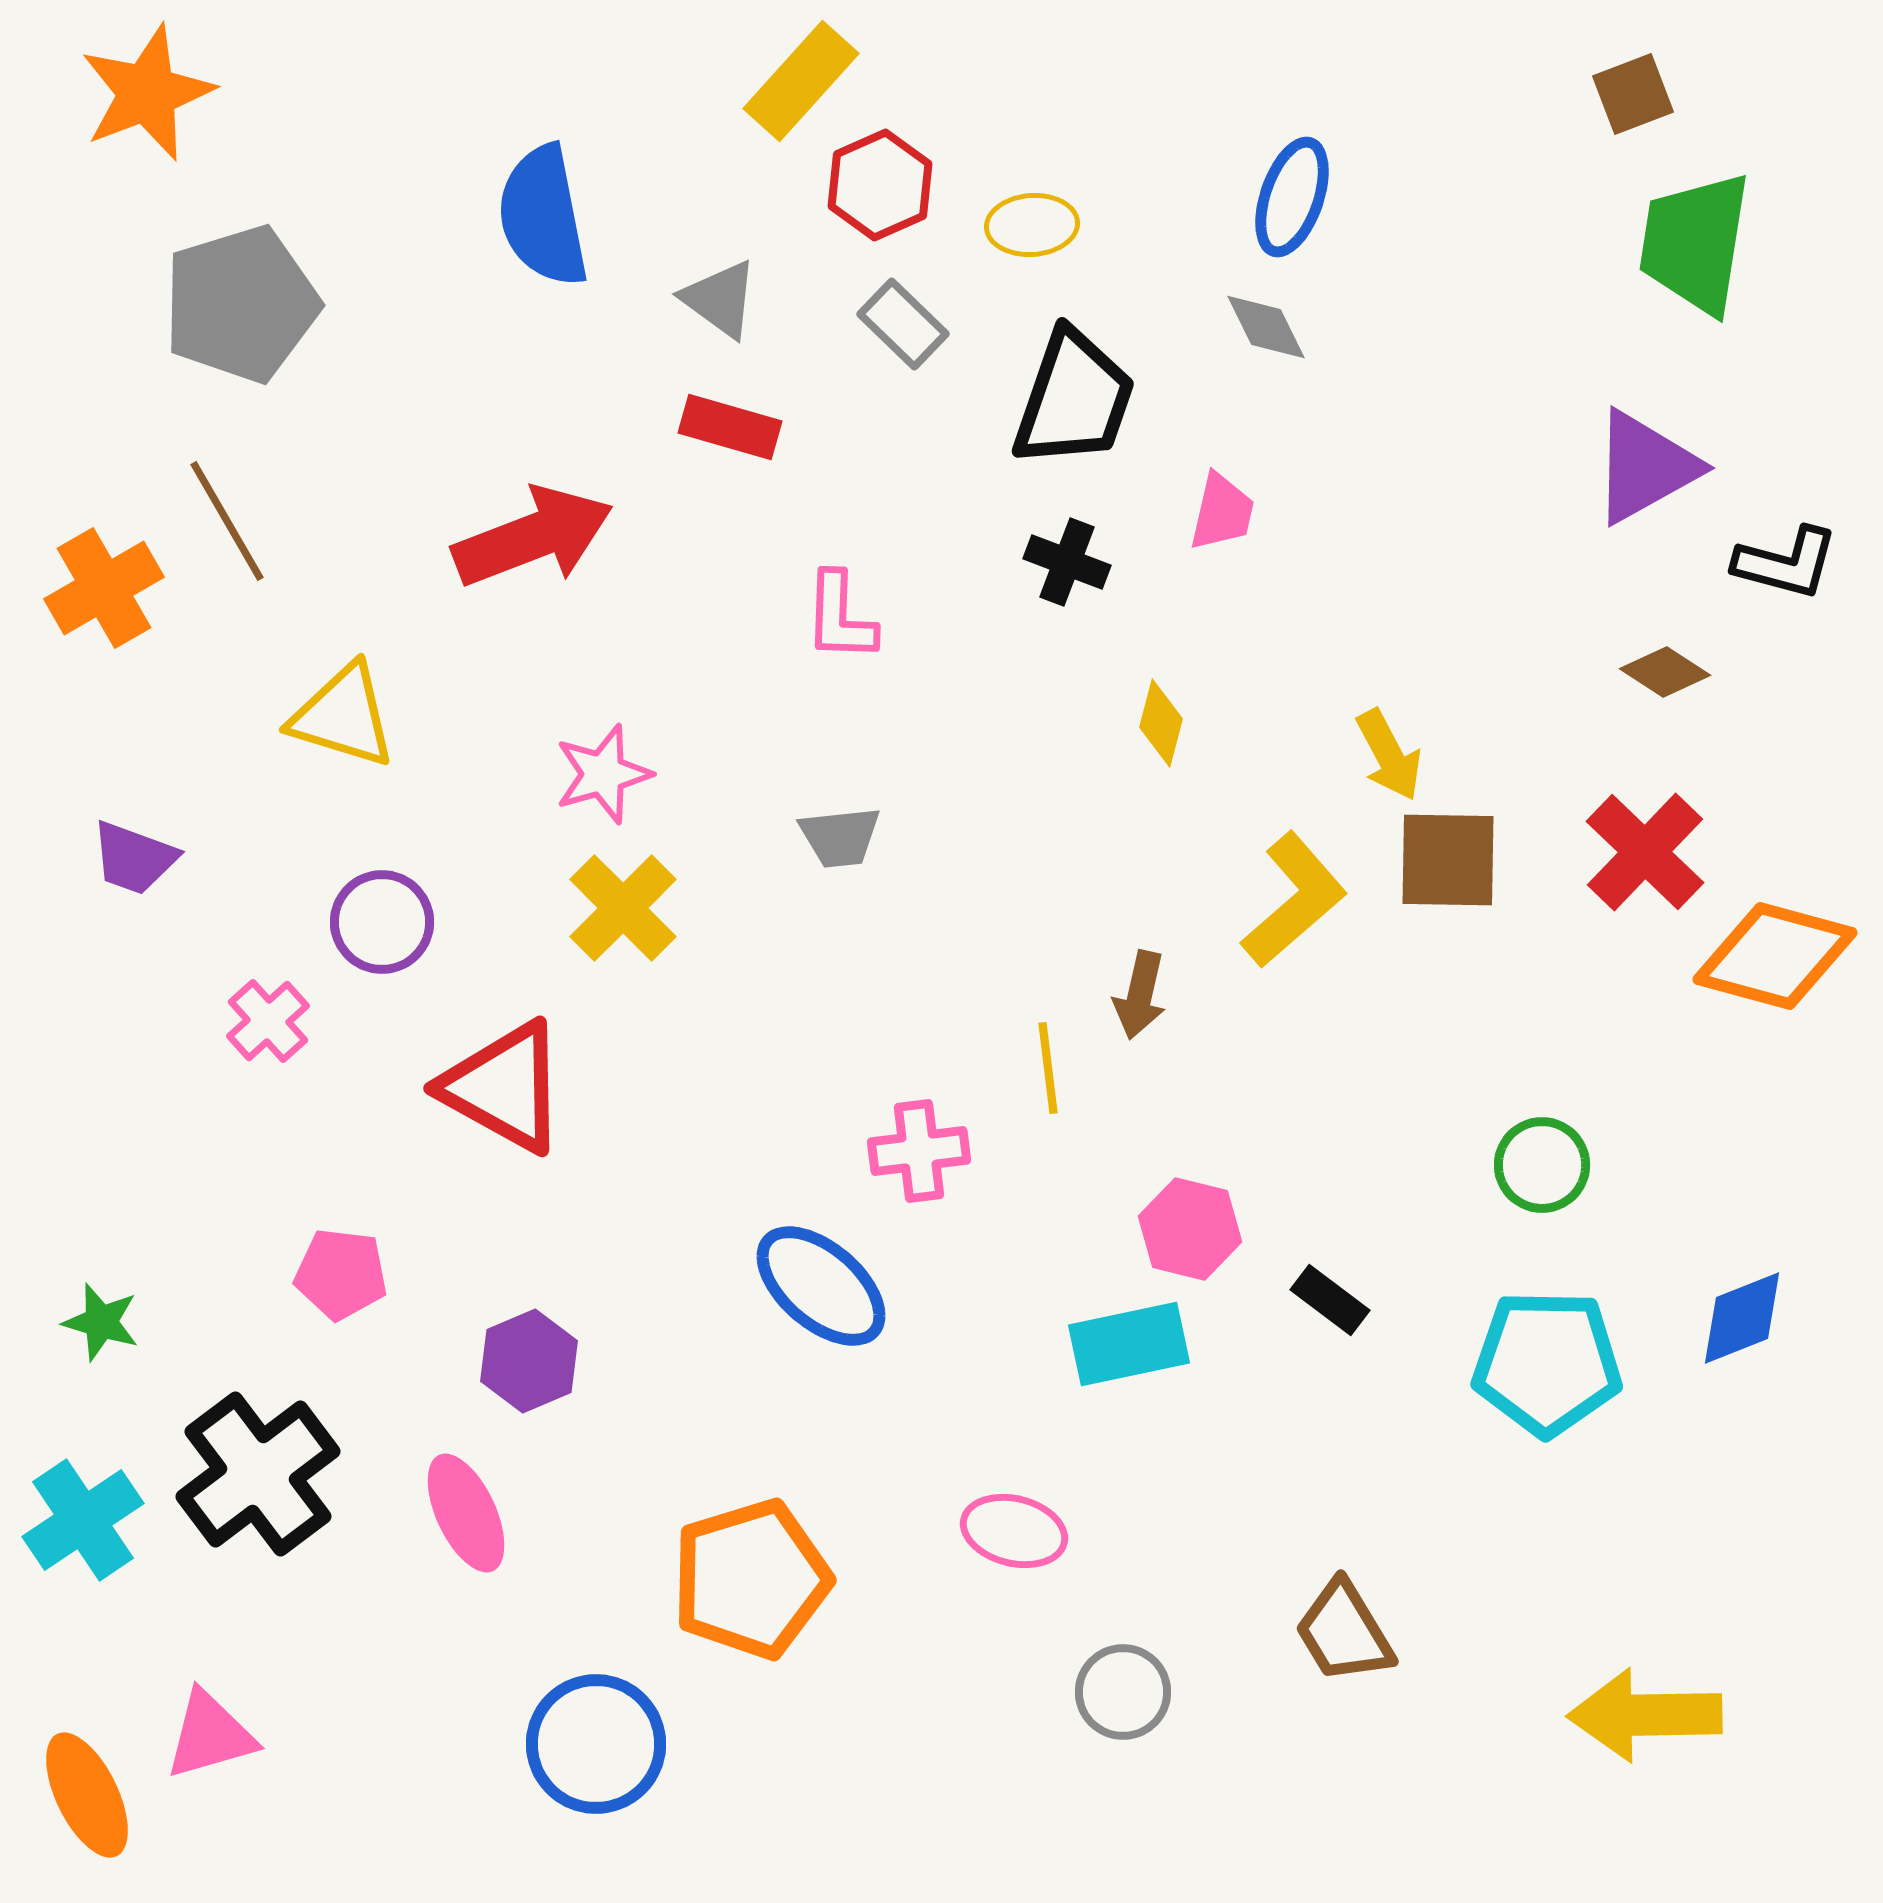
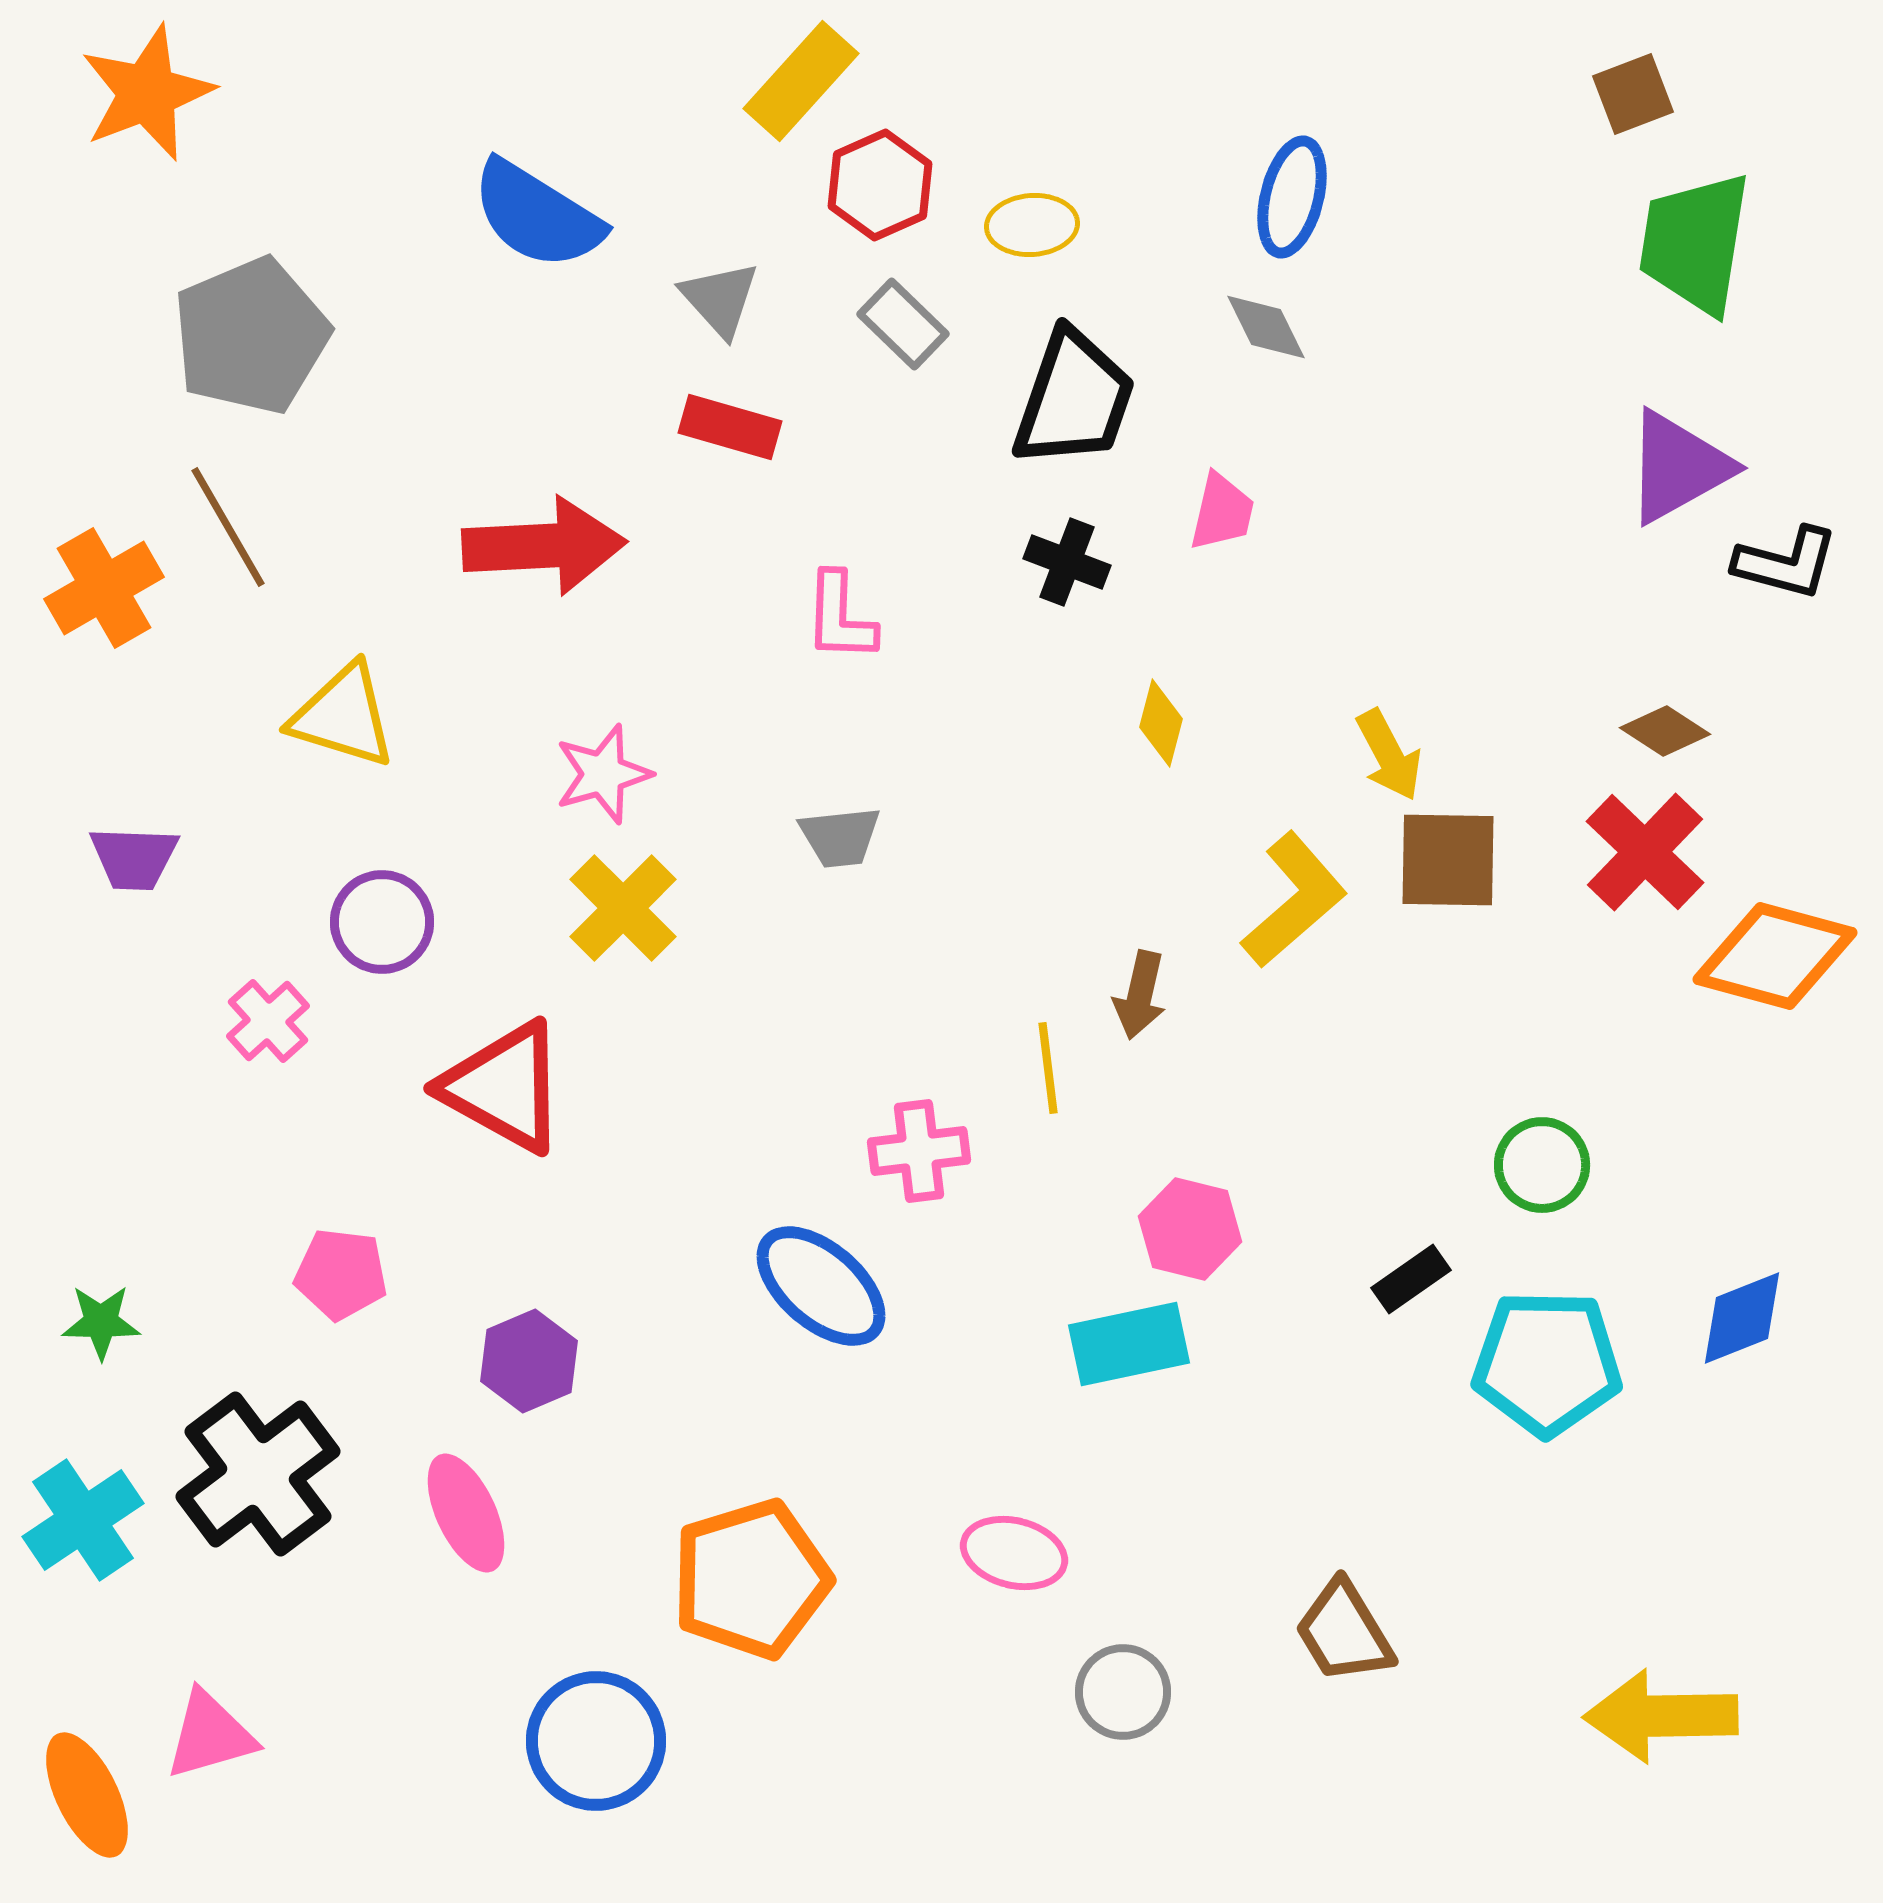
blue ellipse at (1292, 197): rotated 5 degrees counterclockwise
blue semicircle at (543, 216): moved 6 px left, 1 px up; rotated 47 degrees counterclockwise
gray triangle at (720, 299): rotated 12 degrees clockwise
gray pentagon at (241, 304): moved 10 px right, 32 px down; rotated 6 degrees counterclockwise
purple triangle at (1645, 467): moved 33 px right
brown line at (227, 521): moved 1 px right, 6 px down
red arrow at (533, 537): moved 11 px right, 9 px down; rotated 18 degrees clockwise
brown diamond at (1665, 672): moved 59 px down
purple trapezoid at (134, 858): rotated 18 degrees counterclockwise
black rectangle at (1330, 1300): moved 81 px right, 21 px up; rotated 72 degrees counterclockwise
green star at (101, 1322): rotated 16 degrees counterclockwise
pink ellipse at (1014, 1531): moved 22 px down
yellow arrow at (1645, 1715): moved 16 px right, 1 px down
blue circle at (596, 1744): moved 3 px up
